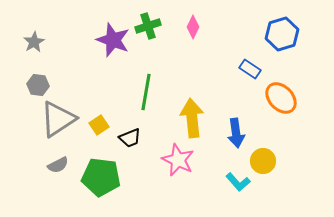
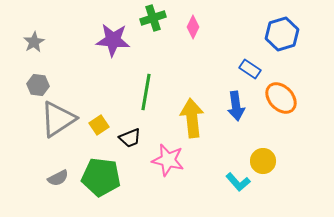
green cross: moved 5 px right, 8 px up
purple star: rotated 16 degrees counterclockwise
blue arrow: moved 27 px up
pink star: moved 10 px left; rotated 12 degrees counterclockwise
gray semicircle: moved 13 px down
